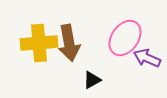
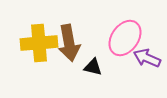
black triangle: moved 1 px right, 13 px up; rotated 42 degrees clockwise
